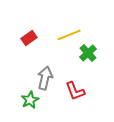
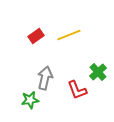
red rectangle: moved 7 px right, 2 px up
green cross: moved 10 px right, 19 px down
red L-shape: moved 2 px right, 1 px up
green star: rotated 18 degrees clockwise
